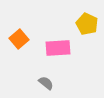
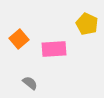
pink rectangle: moved 4 px left, 1 px down
gray semicircle: moved 16 px left
